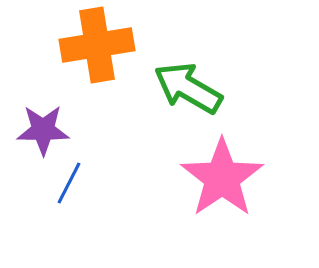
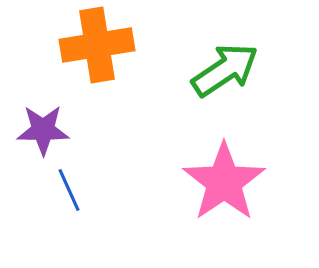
green arrow: moved 37 px right, 18 px up; rotated 116 degrees clockwise
pink star: moved 2 px right, 4 px down
blue line: moved 7 px down; rotated 51 degrees counterclockwise
